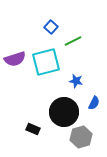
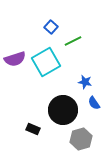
cyan square: rotated 16 degrees counterclockwise
blue star: moved 9 px right, 1 px down
blue semicircle: rotated 120 degrees clockwise
black circle: moved 1 px left, 2 px up
gray hexagon: moved 2 px down
